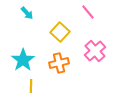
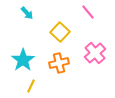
pink cross: moved 2 px down
yellow line: rotated 24 degrees clockwise
